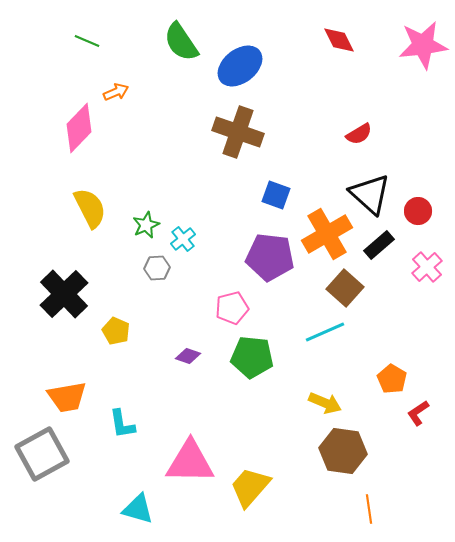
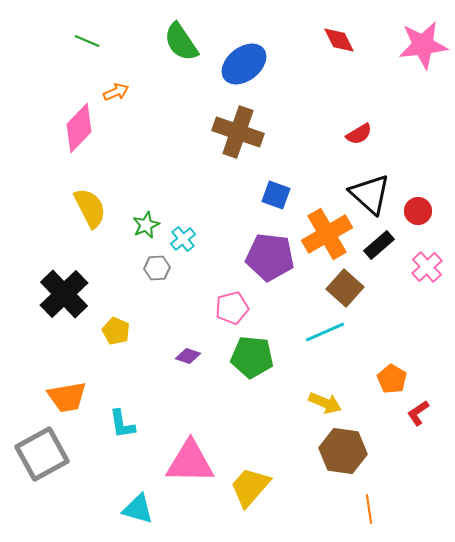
blue ellipse: moved 4 px right, 2 px up
